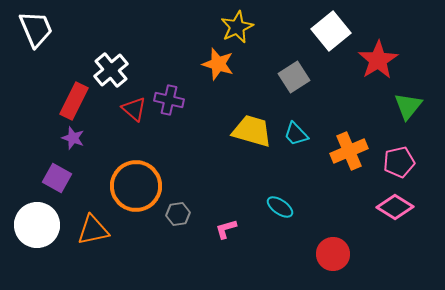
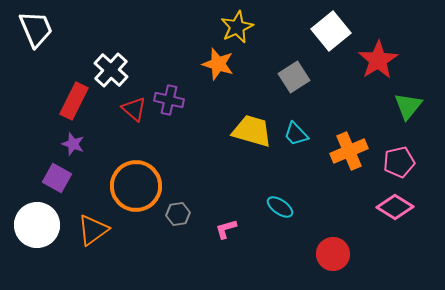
white cross: rotated 8 degrees counterclockwise
purple star: moved 6 px down
orange triangle: rotated 24 degrees counterclockwise
